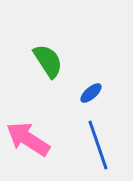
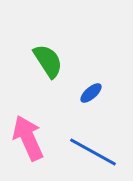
pink arrow: moved 1 px up; rotated 33 degrees clockwise
blue line: moved 5 px left, 7 px down; rotated 42 degrees counterclockwise
